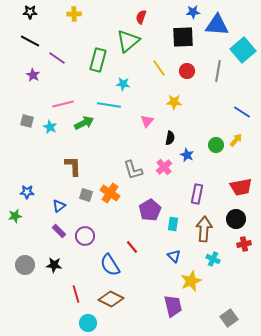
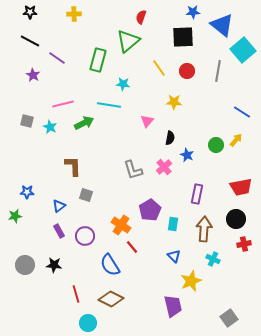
blue triangle at (217, 25): moved 5 px right; rotated 35 degrees clockwise
orange cross at (110, 193): moved 11 px right, 32 px down
purple rectangle at (59, 231): rotated 16 degrees clockwise
